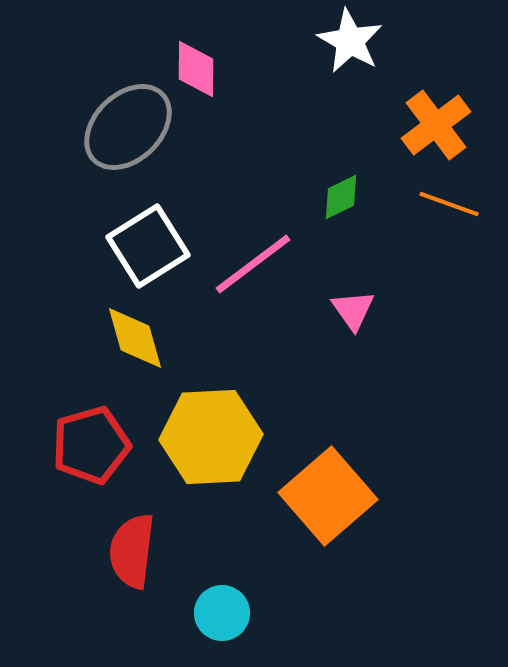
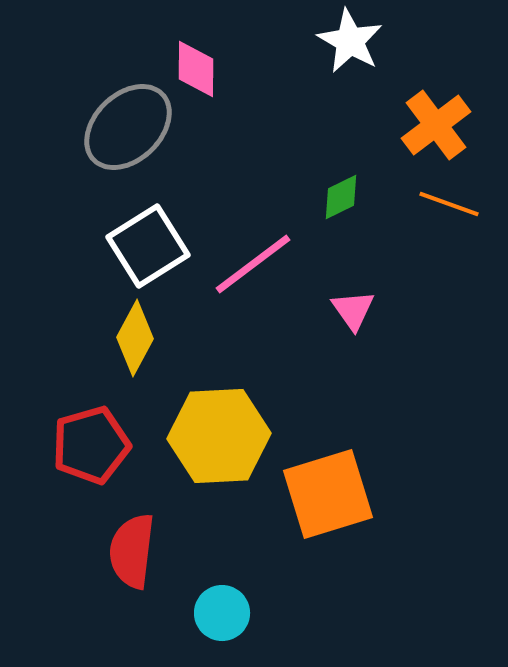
yellow diamond: rotated 44 degrees clockwise
yellow hexagon: moved 8 px right, 1 px up
orange square: moved 2 px up; rotated 24 degrees clockwise
